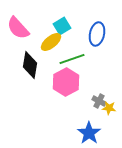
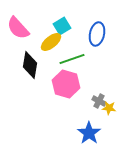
pink hexagon: moved 2 px down; rotated 16 degrees counterclockwise
